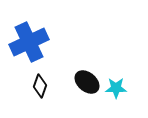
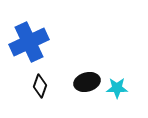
black ellipse: rotated 55 degrees counterclockwise
cyan star: moved 1 px right
